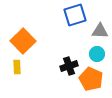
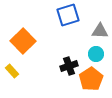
blue square: moved 7 px left
cyan circle: moved 1 px left
yellow rectangle: moved 5 px left, 4 px down; rotated 40 degrees counterclockwise
orange pentagon: rotated 15 degrees clockwise
